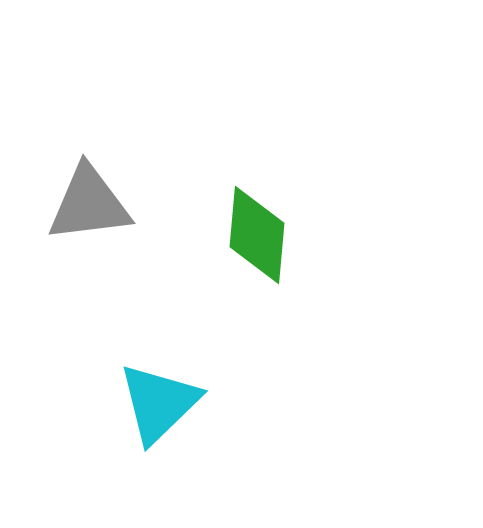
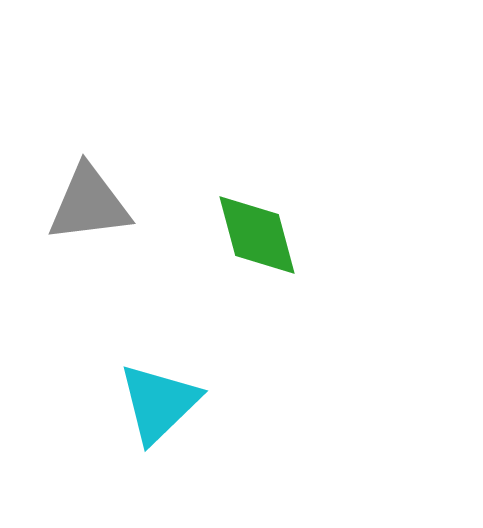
green diamond: rotated 20 degrees counterclockwise
